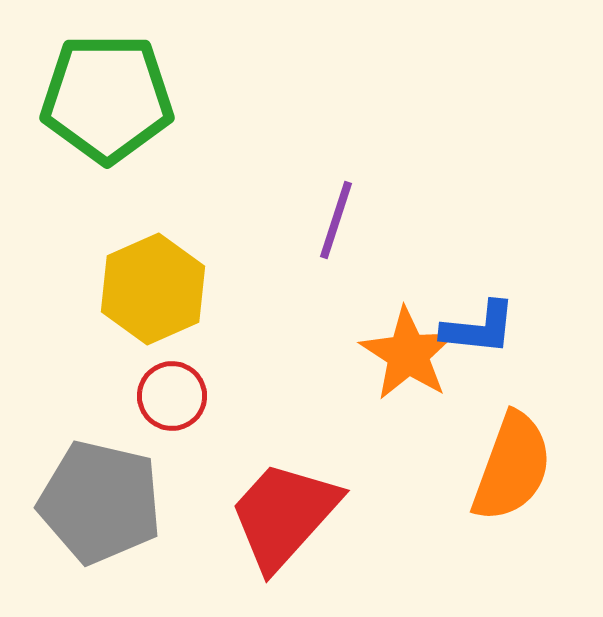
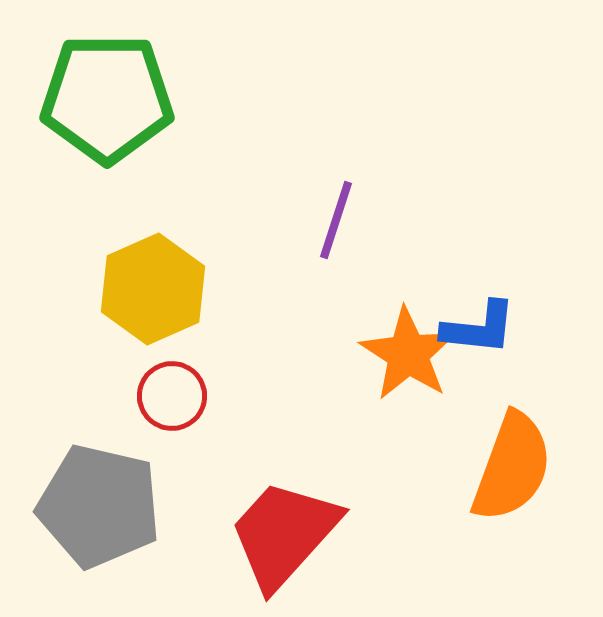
gray pentagon: moved 1 px left, 4 px down
red trapezoid: moved 19 px down
